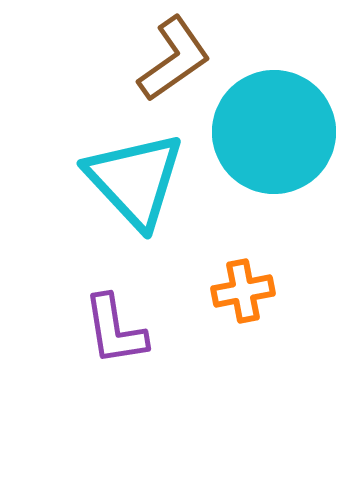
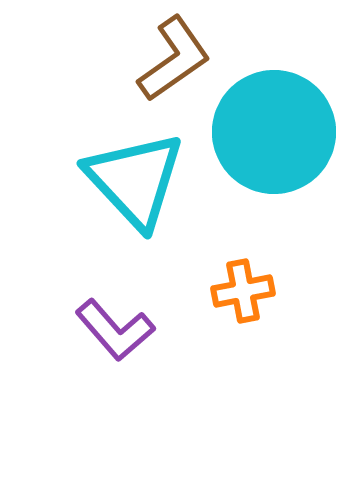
purple L-shape: rotated 32 degrees counterclockwise
